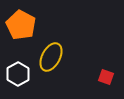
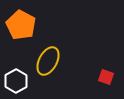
yellow ellipse: moved 3 px left, 4 px down
white hexagon: moved 2 px left, 7 px down
